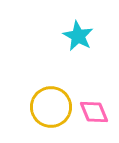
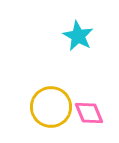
pink diamond: moved 5 px left, 1 px down
